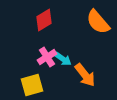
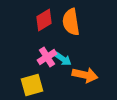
orange semicircle: moved 27 px left; rotated 32 degrees clockwise
orange arrow: rotated 40 degrees counterclockwise
